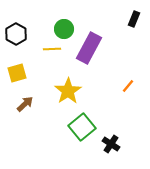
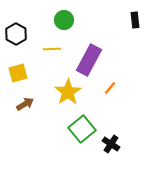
black rectangle: moved 1 px right, 1 px down; rotated 28 degrees counterclockwise
green circle: moved 9 px up
purple rectangle: moved 12 px down
yellow square: moved 1 px right
orange line: moved 18 px left, 2 px down
yellow star: moved 1 px down
brown arrow: rotated 12 degrees clockwise
green square: moved 2 px down
